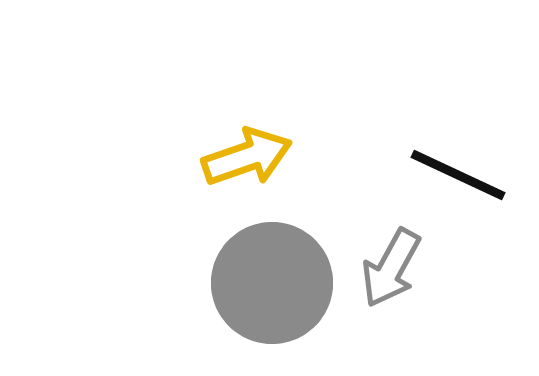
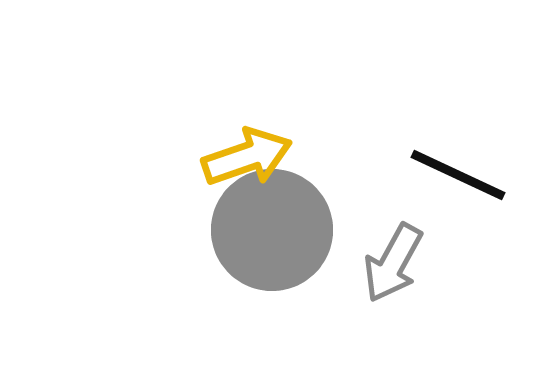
gray arrow: moved 2 px right, 5 px up
gray circle: moved 53 px up
